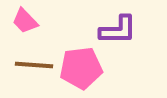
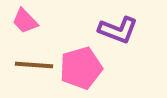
purple L-shape: rotated 21 degrees clockwise
pink pentagon: rotated 9 degrees counterclockwise
